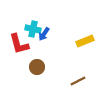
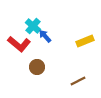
cyan cross: moved 3 px up; rotated 28 degrees clockwise
blue arrow: moved 1 px right, 2 px down; rotated 104 degrees clockwise
red L-shape: rotated 35 degrees counterclockwise
